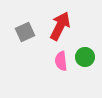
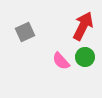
red arrow: moved 23 px right
pink semicircle: rotated 36 degrees counterclockwise
